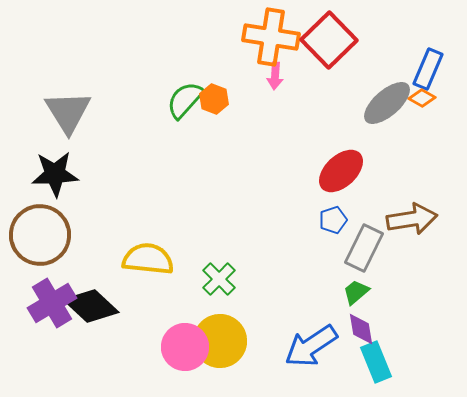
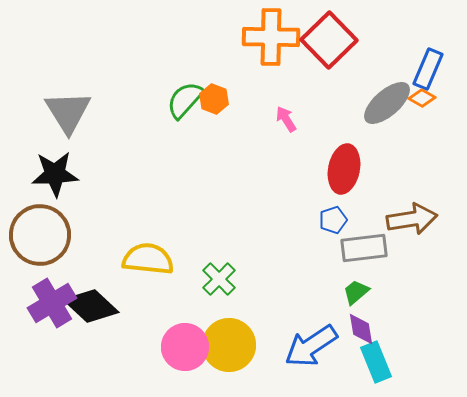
orange cross: rotated 8 degrees counterclockwise
pink arrow: moved 11 px right, 43 px down; rotated 144 degrees clockwise
red ellipse: moved 3 px right, 2 px up; rotated 36 degrees counterclockwise
gray rectangle: rotated 57 degrees clockwise
yellow circle: moved 9 px right, 4 px down
